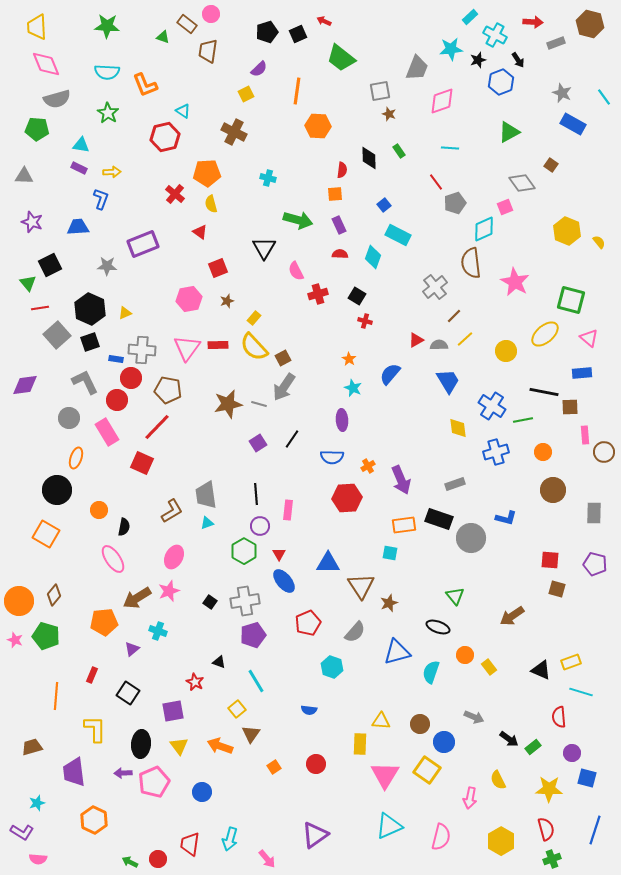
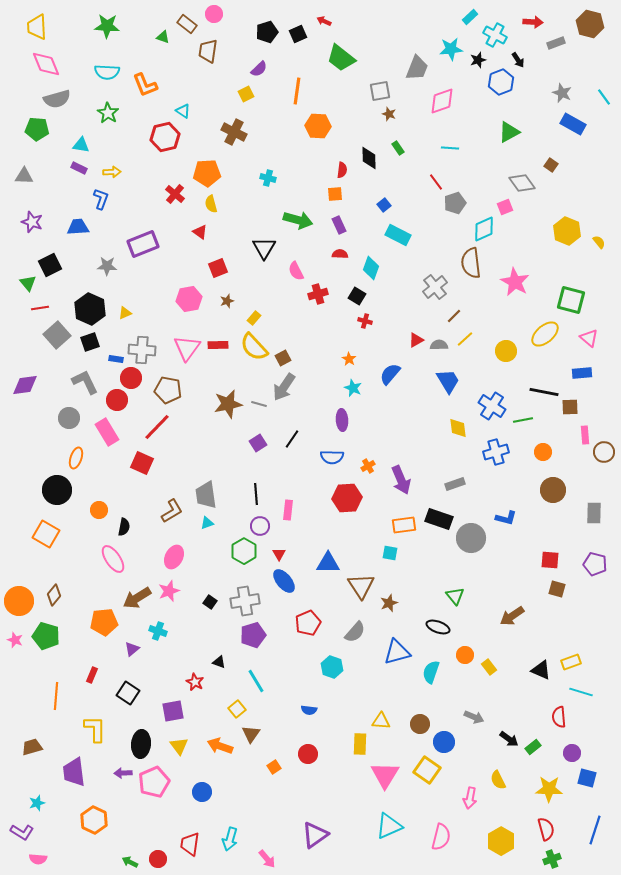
pink circle at (211, 14): moved 3 px right
green rectangle at (399, 151): moved 1 px left, 3 px up
cyan diamond at (373, 257): moved 2 px left, 11 px down
red circle at (316, 764): moved 8 px left, 10 px up
